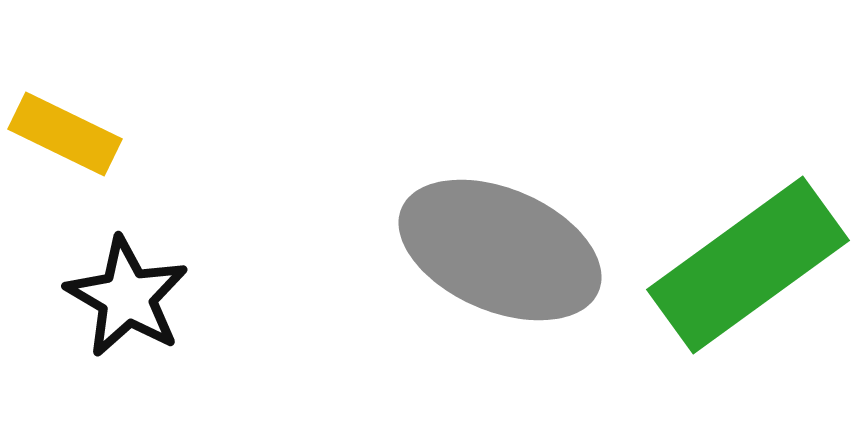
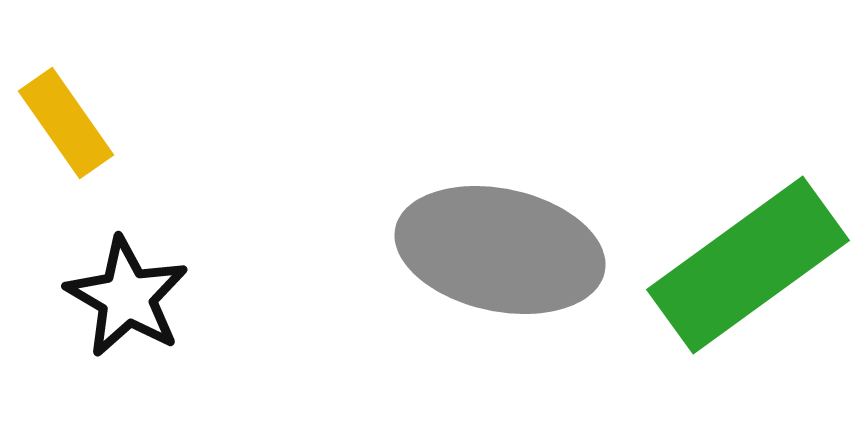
yellow rectangle: moved 1 px right, 11 px up; rotated 29 degrees clockwise
gray ellipse: rotated 11 degrees counterclockwise
